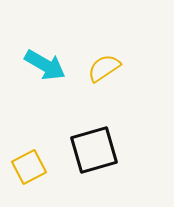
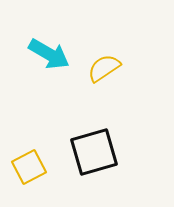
cyan arrow: moved 4 px right, 11 px up
black square: moved 2 px down
